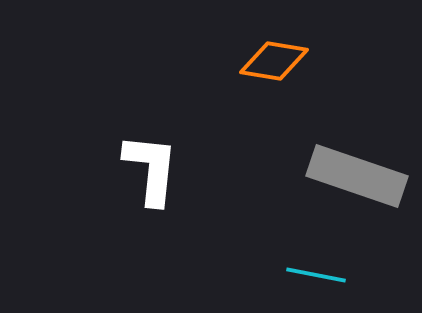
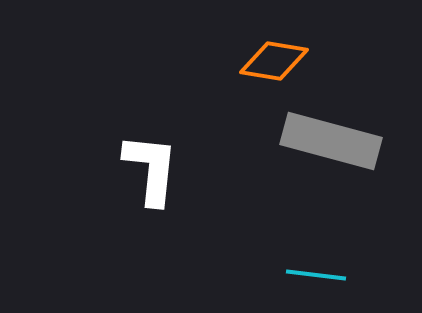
gray rectangle: moved 26 px left, 35 px up; rotated 4 degrees counterclockwise
cyan line: rotated 4 degrees counterclockwise
